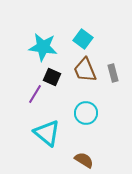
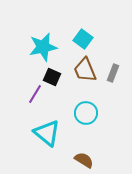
cyan star: rotated 20 degrees counterclockwise
gray rectangle: rotated 36 degrees clockwise
